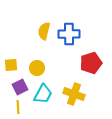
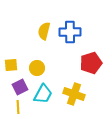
blue cross: moved 1 px right, 2 px up
